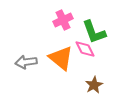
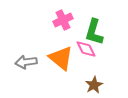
green L-shape: rotated 36 degrees clockwise
pink diamond: moved 1 px right
